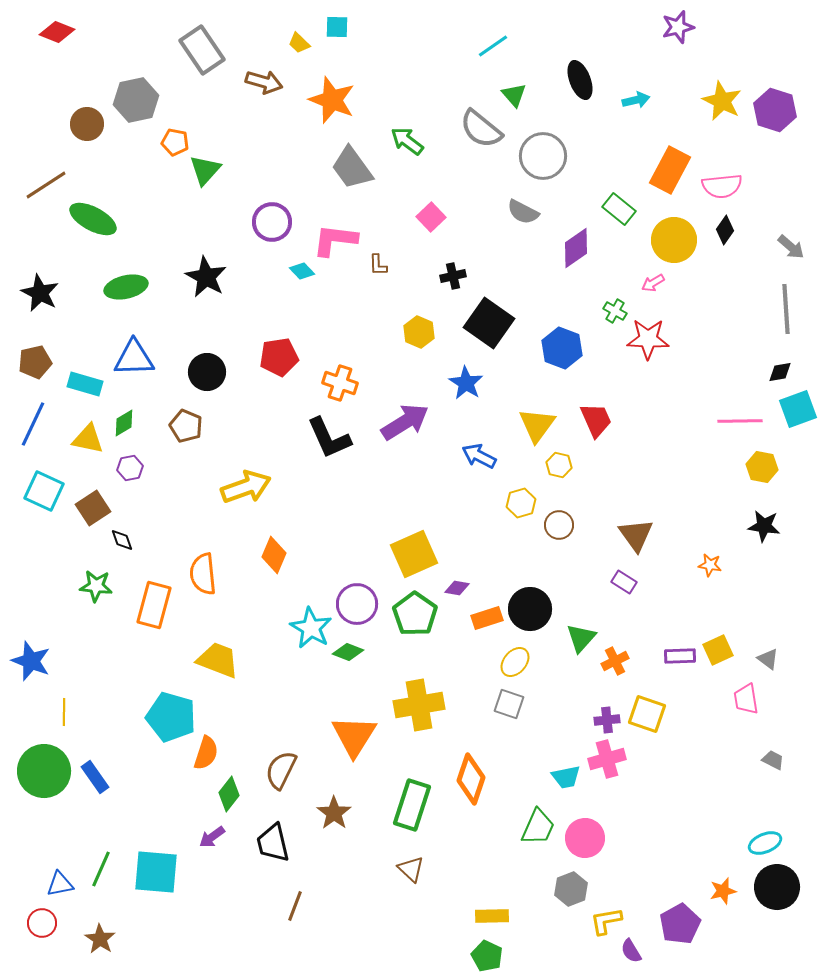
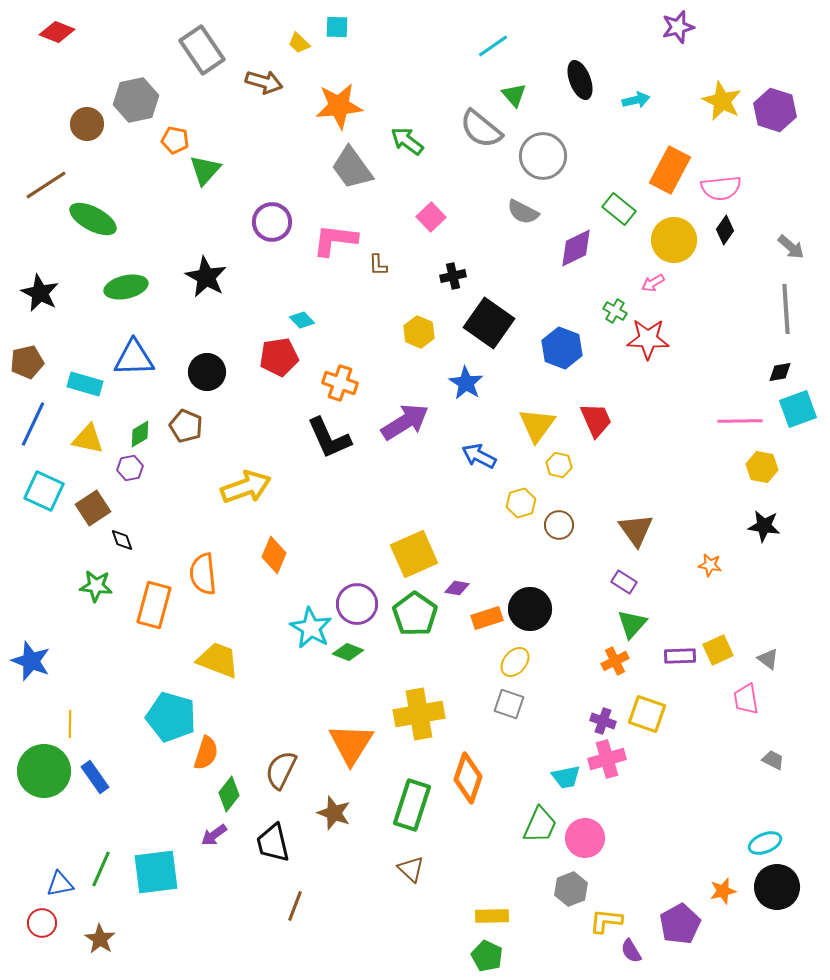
orange star at (332, 100): moved 7 px right, 6 px down; rotated 27 degrees counterclockwise
orange pentagon at (175, 142): moved 2 px up
pink semicircle at (722, 186): moved 1 px left, 2 px down
purple diamond at (576, 248): rotated 9 degrees clockwise
cyan diamond at (302, 271): moved 49 px down
brown pentagon at (35, 362): moved 8 px left
green diamond at (124, 423): moved 16 px right, 11 px down
brown triangle at (636, 535): moved 5 px up
green triangle at (581, 638): moved 51 px right, 14 px up
yellow cross at (419, 705): moved 9 px down
yellow line at (64, 712): moved 6 px right, 12 px down
purple cross at (607, 720): moved 4 px left, 1 px down; rotated 25 degrees clockwise
orange triangle at (354, 736): moved 3 px left, 8 px down
orange diamond at (471, 779): moved 3 px left, 1 px up
brown star at (334, 813): rotated 16 degrees counterclockwise
green trapezoid at (538, 827): moved 2 px right, 2 px up
purple arrow at (212, 837): moved 2 px right, 2 px up
cyan square at (156, 872): rotated 12 degrees counterclockwise
yellow L-shape at (606, 921): rotated 16 degrees clockwise
